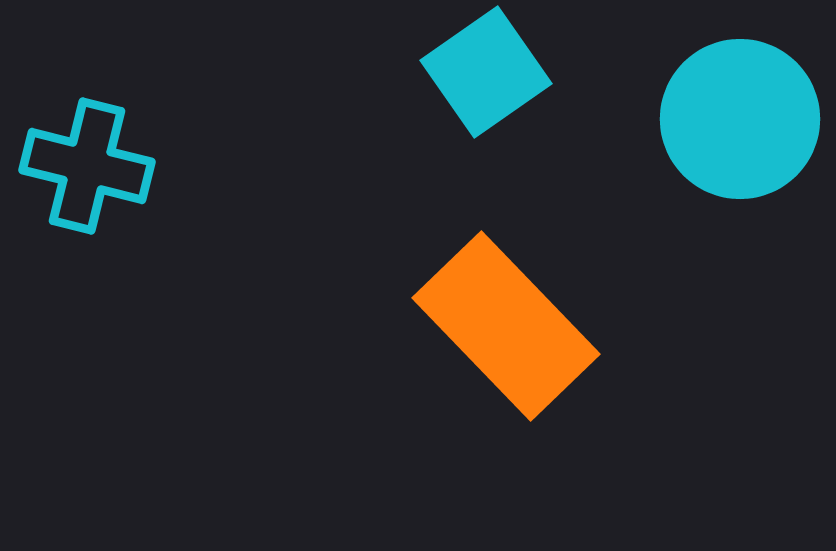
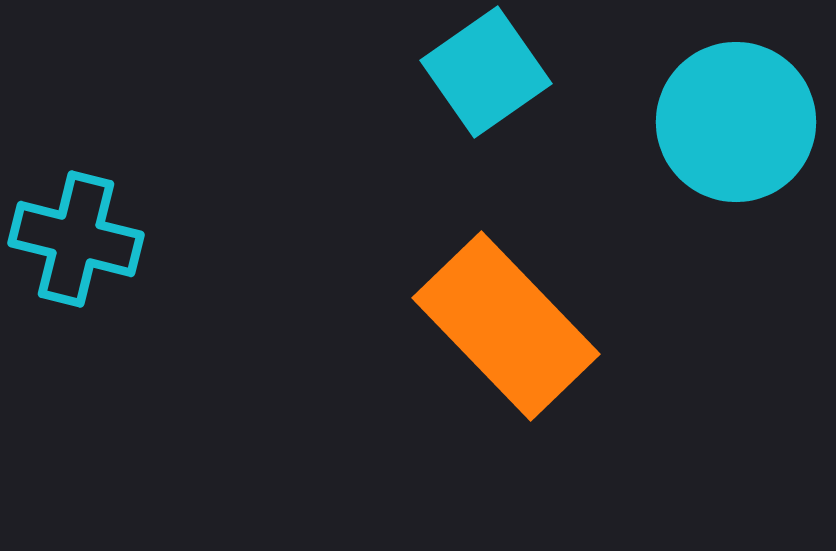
cyan circle: moved 4 px left, 3 px down
cyan cross: moved 11 px left, 73 px down
